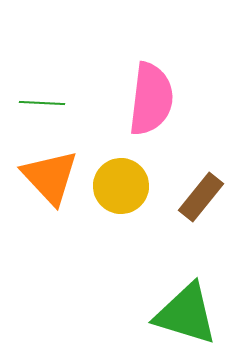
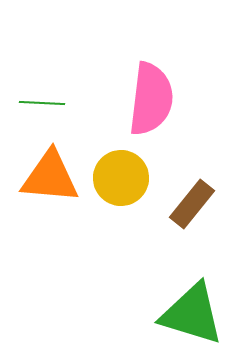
orange triangle: rotated 42 degrees counterclockwise
yellow circle: moved 8 px up
brown rectangle: moved 9 px left, 7 px down
green triangle: moved 6 px right
